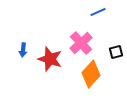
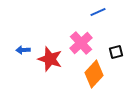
blue arrow: rotated 80 degrees clockwise
orange diamond: moved 3 px right
